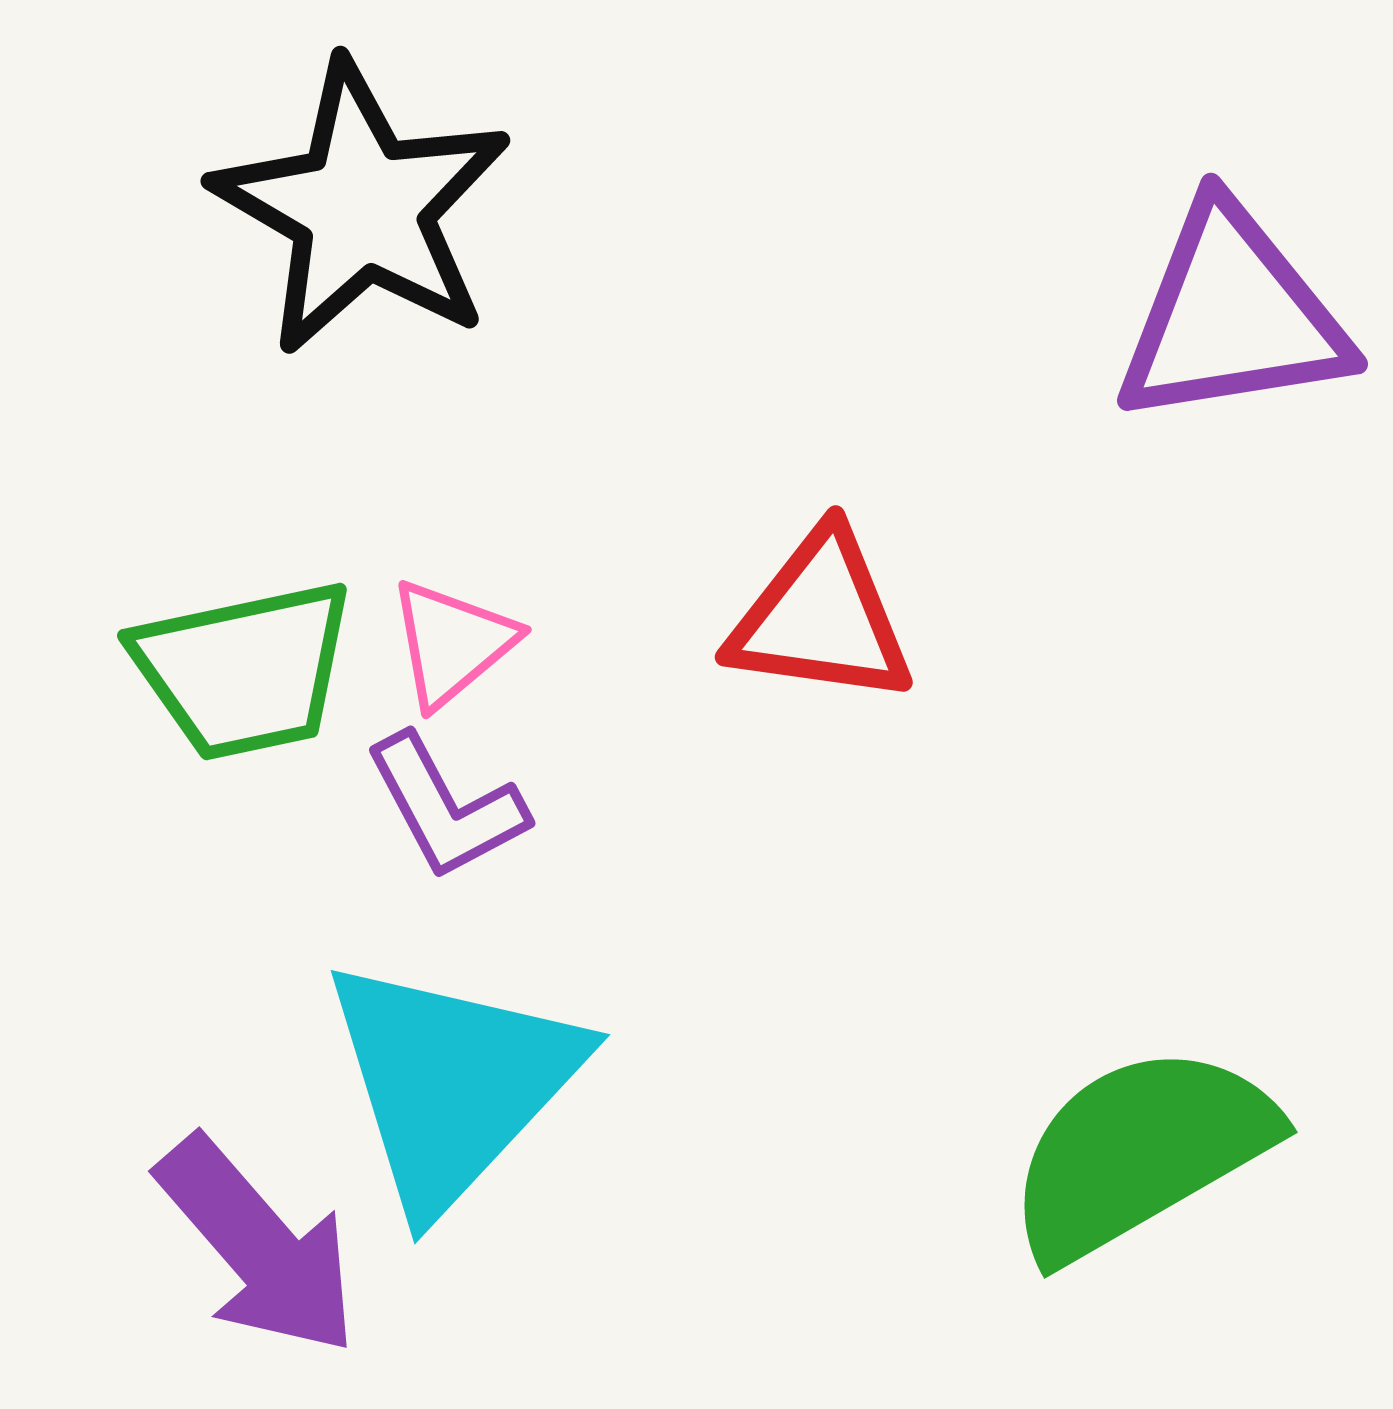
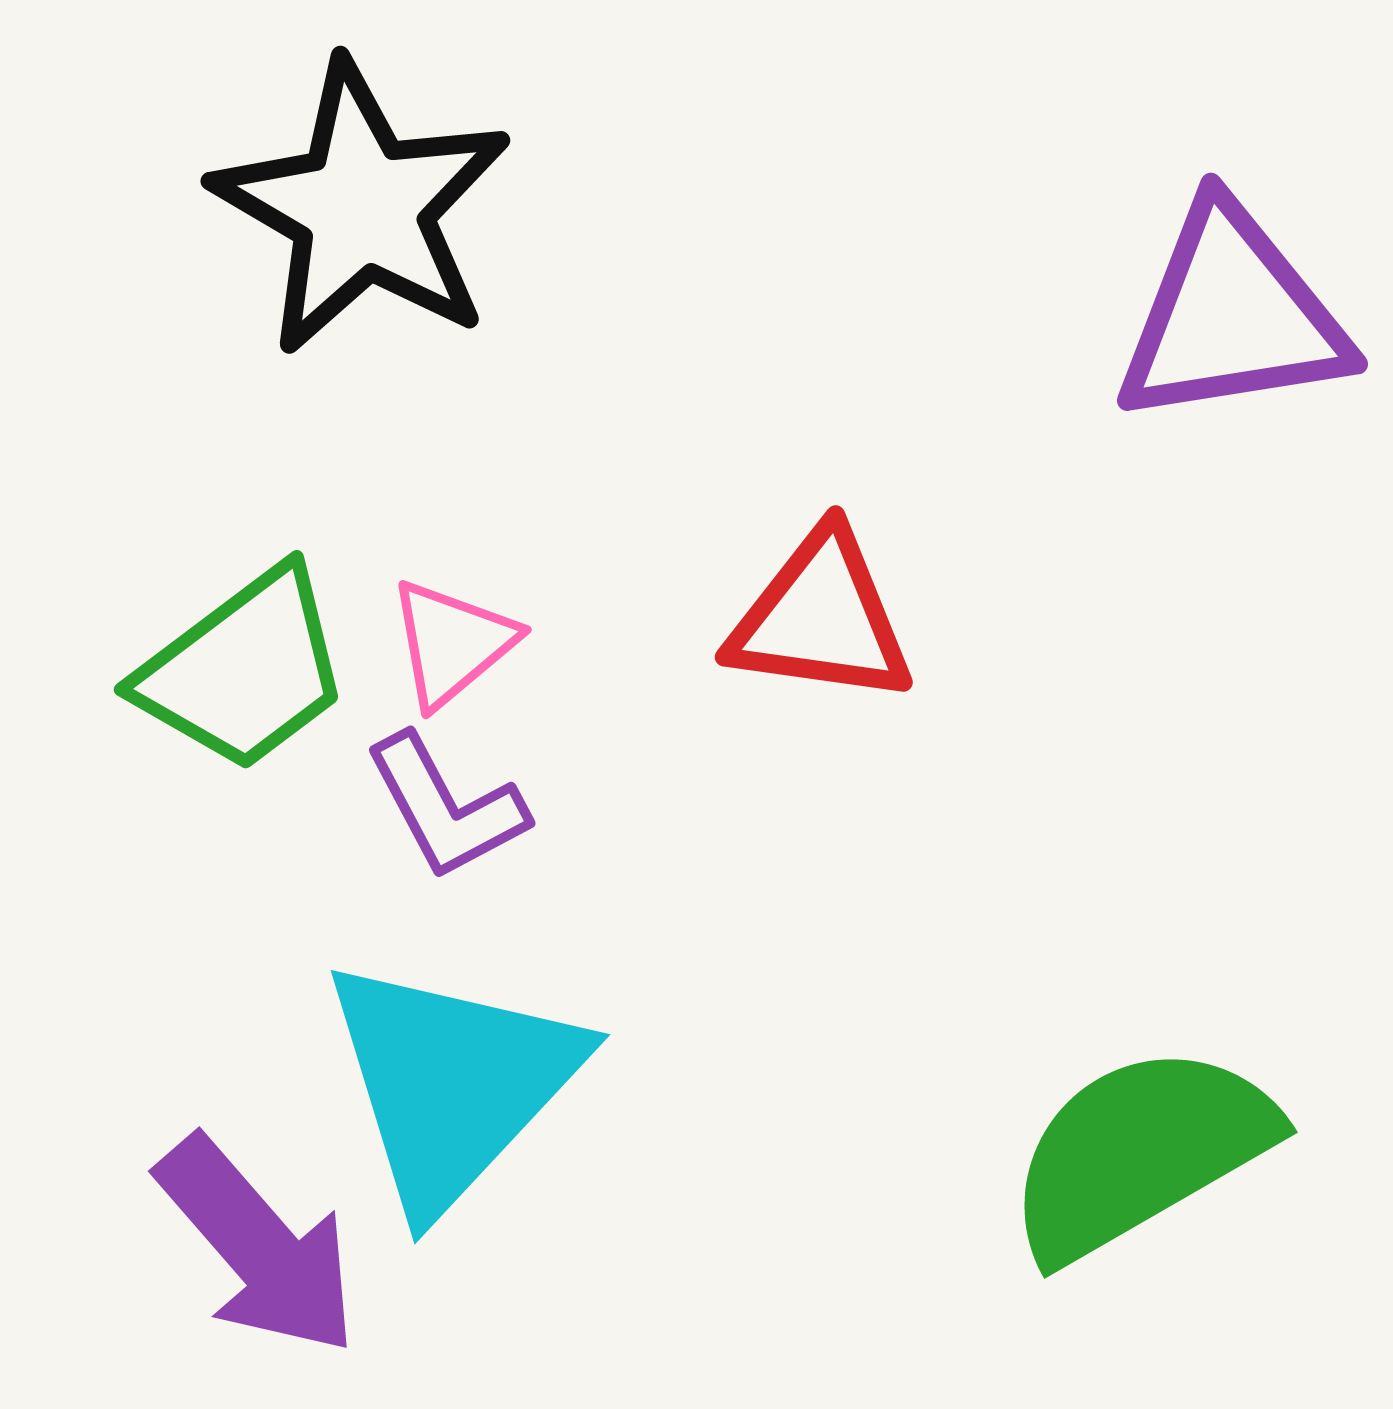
green trapezoid: rotated 25 degrees counterclockwise
